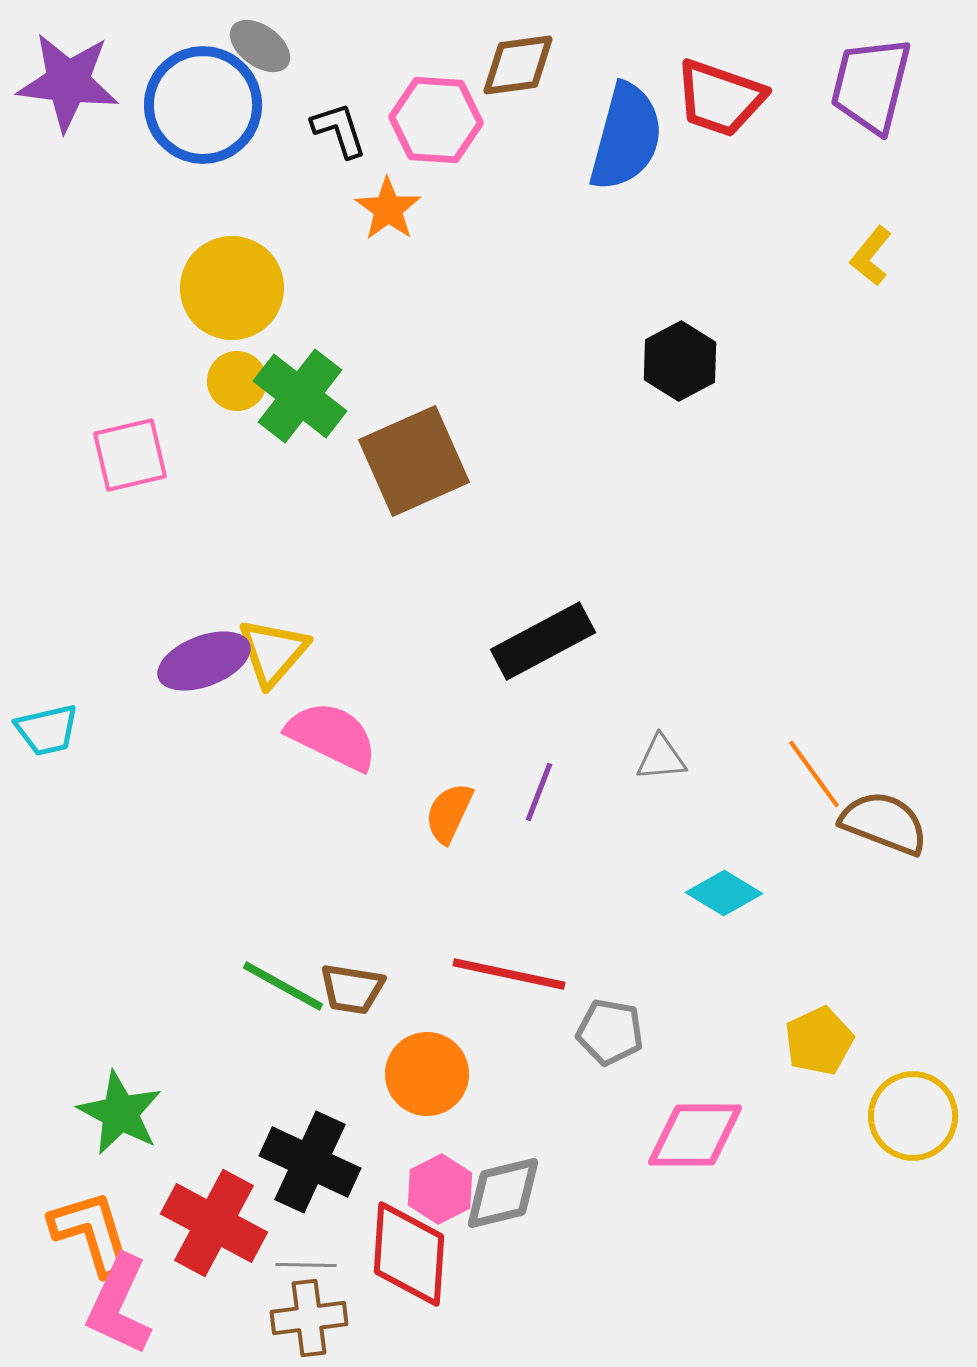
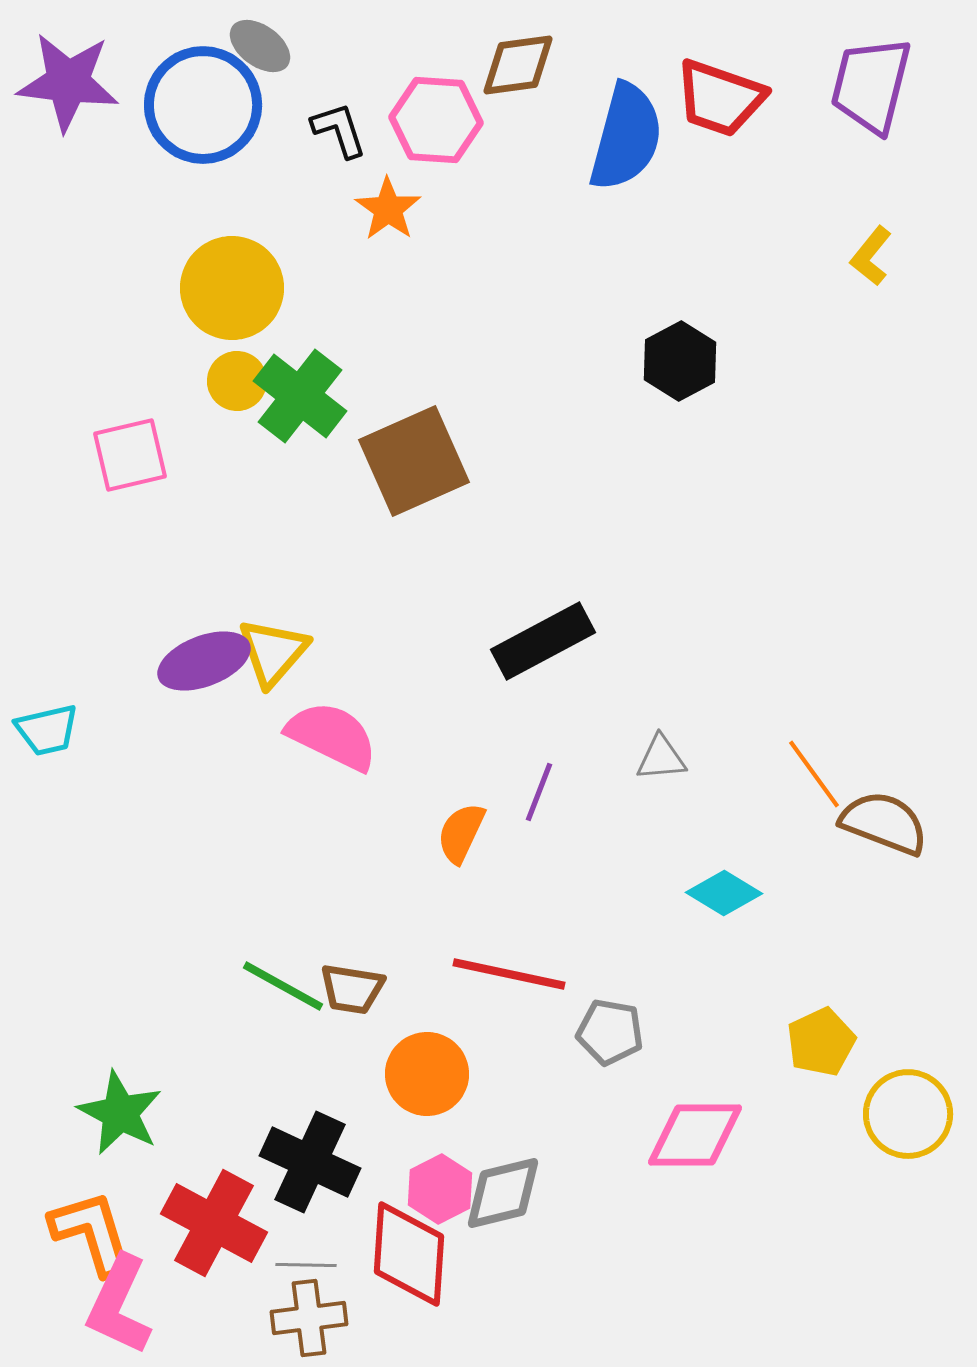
orange semicircle at (449, 813): moved 12 px right, 20 px down
yellow pentagon at (819, 1041): moved 2 px right, 1 px down
yellow circle at (913, 1116): moved 5 px left, 2 px up
